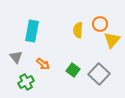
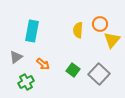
gray triangle: rotated 32 degrees clockwise
